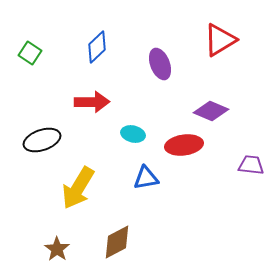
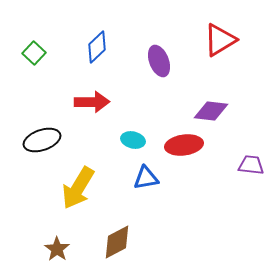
green square: moved 4 px right; rotated 10 degrees clockwise
purple ellipse: moved 1 px left, 3 px up
purple diamond: rotated 16 degrees counterclockwise
cyan ellipse: moved 6 px down
